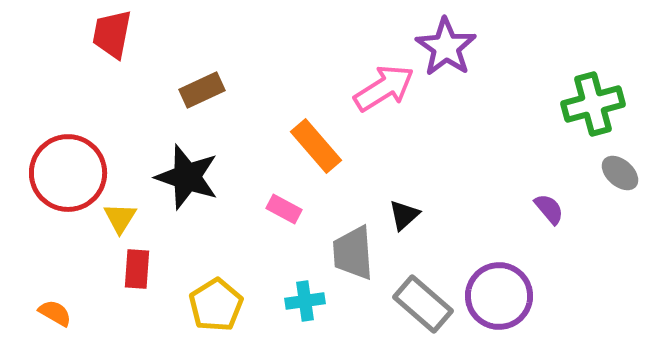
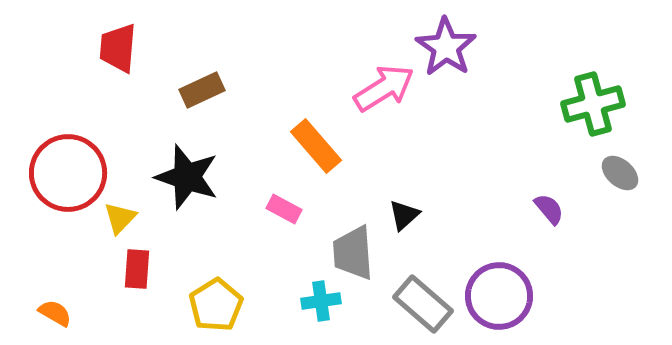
red trapezoid: moved 6 px right, 14 px down; rotated 6 degrees counterclockwise
yellow triangle: rotated 12 degrees clockwise
cyan cross: moved 16 px right
